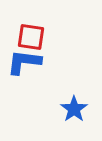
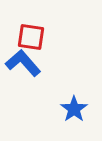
blue L-shape: moved 1 px left, 1 px down; rotated 42 degrees clockwise
